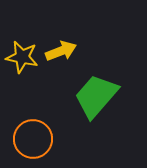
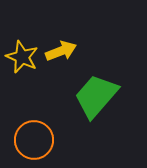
yellow star: rotated 12 degrees clockwise
orange circle: moved 1 px right, 1 px down
